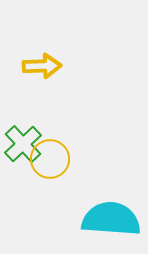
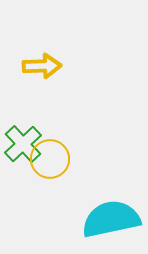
cyan semicircle: rotated 16 degrees counterclockwise
